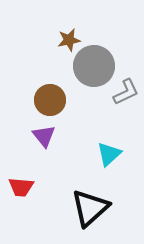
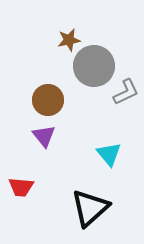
brown circle: moved 2 px left
cyan triangle: rotated 28 degrees counterclockwise
